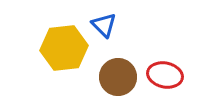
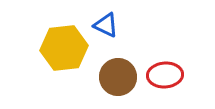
blue triangle: moved 2 px right; rotated 20 degrees counterclockwise
red ellipse: rotated 16 degrees counterclockwise
